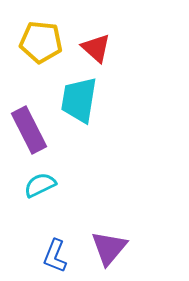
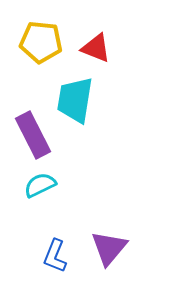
red triangle: rotated 20 degrees counterclockwise
cyan trapezoid: moved 4 px left
purple rectangle: moved 4 px right, 5 px down
